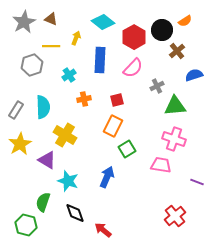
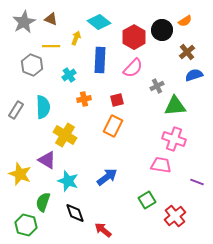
cyan diamond: moved 4 px left
brown cross: moved 10 px right, 1 px down
gray hexagon: rotated 20 degrees counterclockwise
yellow star: moved 30 px down; rotated 20 degrees counterclockwise
green square: moved 20 px right, 51 px down
blue arrow: rotated 30 degrees clockwise
